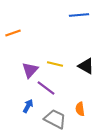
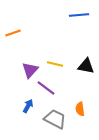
black triangle: rotated 18 degrees counterclockwise
